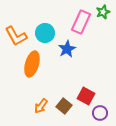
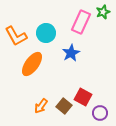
cyan circle: moved 1 px right
blue star: moved 4 px right, 4 px down
orange ellipse: rotated 20 degrees clockwise
red square: moved 3 px left, 1 px down
